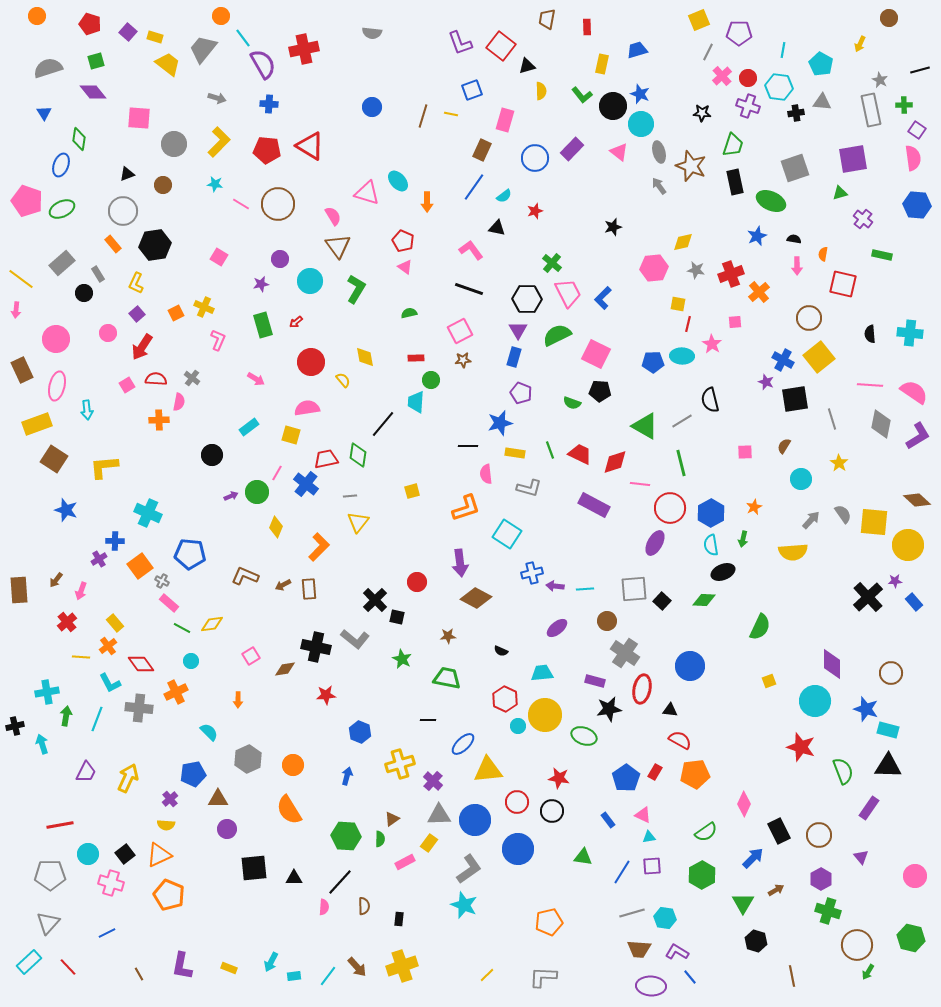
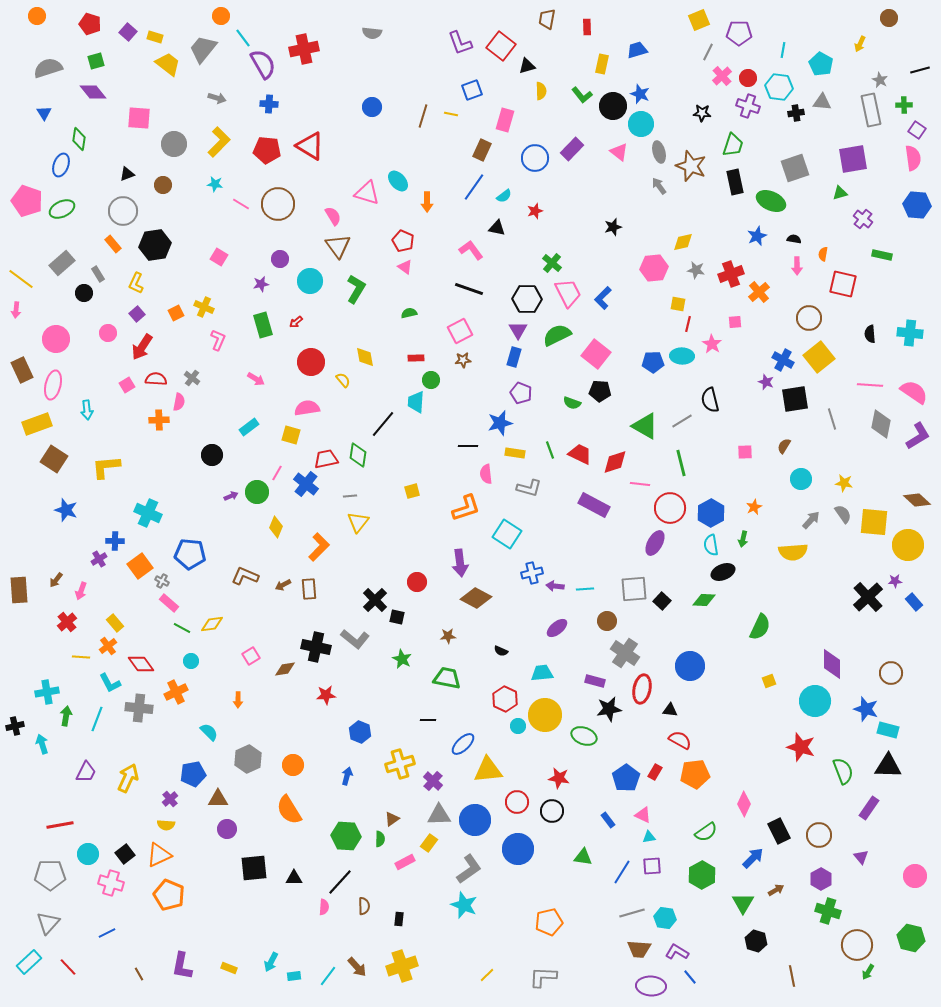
pink square at (596, 354): rotated 12 degrees clockwise
pink ellipse at (57, 386): moved 4 px left, 1 px up
yellow star at (839, 463): moved 5 px right, 20 px down; rotated 24 degrees counterclockwise
yellow L-shape at (104, 467): moved 2 px right
